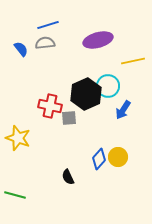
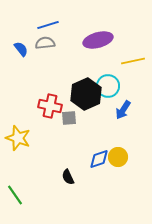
blue diamond: rotated 30 degrees clockwise
green line: rotated 40 degrees clockwise
